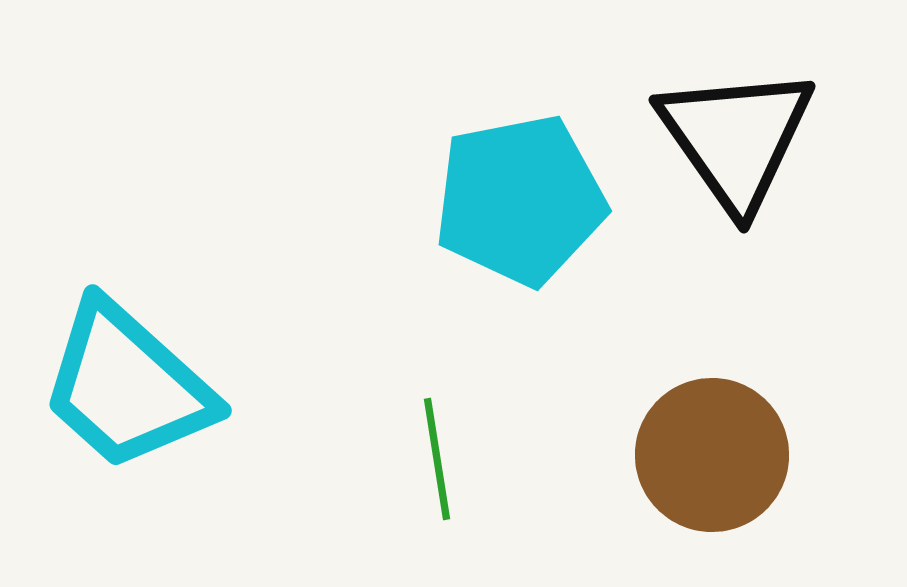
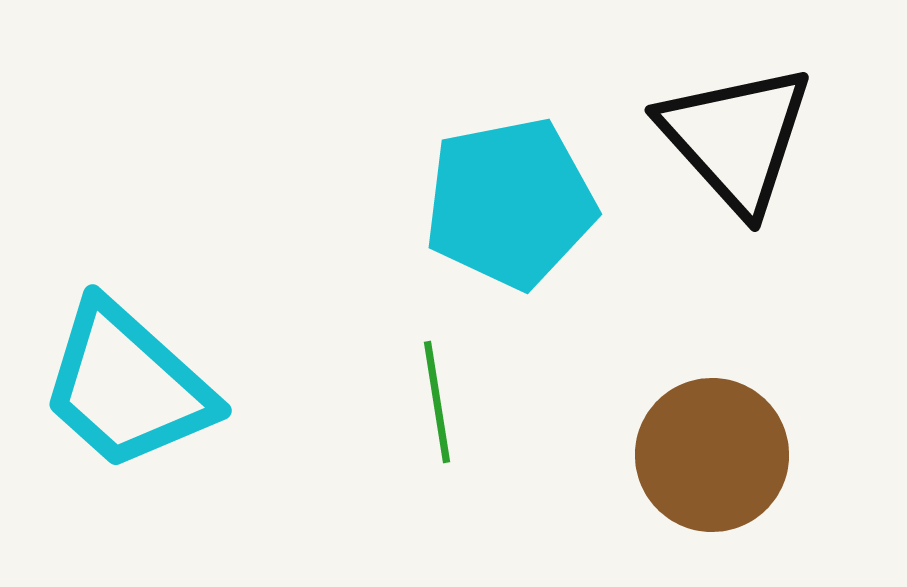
black triangle: rotated 7 degrees counterclockwise
cyan pentagon: moved 10 px left, 3 px down
green line: moved 57 px up
